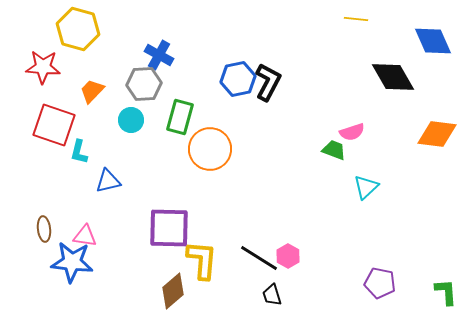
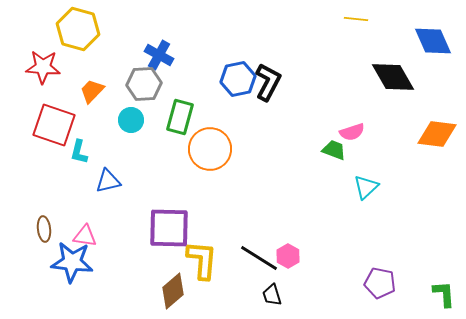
green L-shape: moved 2 px left, 2 px down
